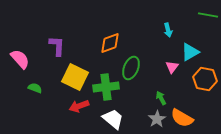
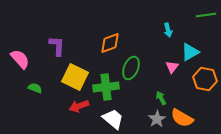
green line: moved 2 px left; rotated 18 degrees counterclockwise
